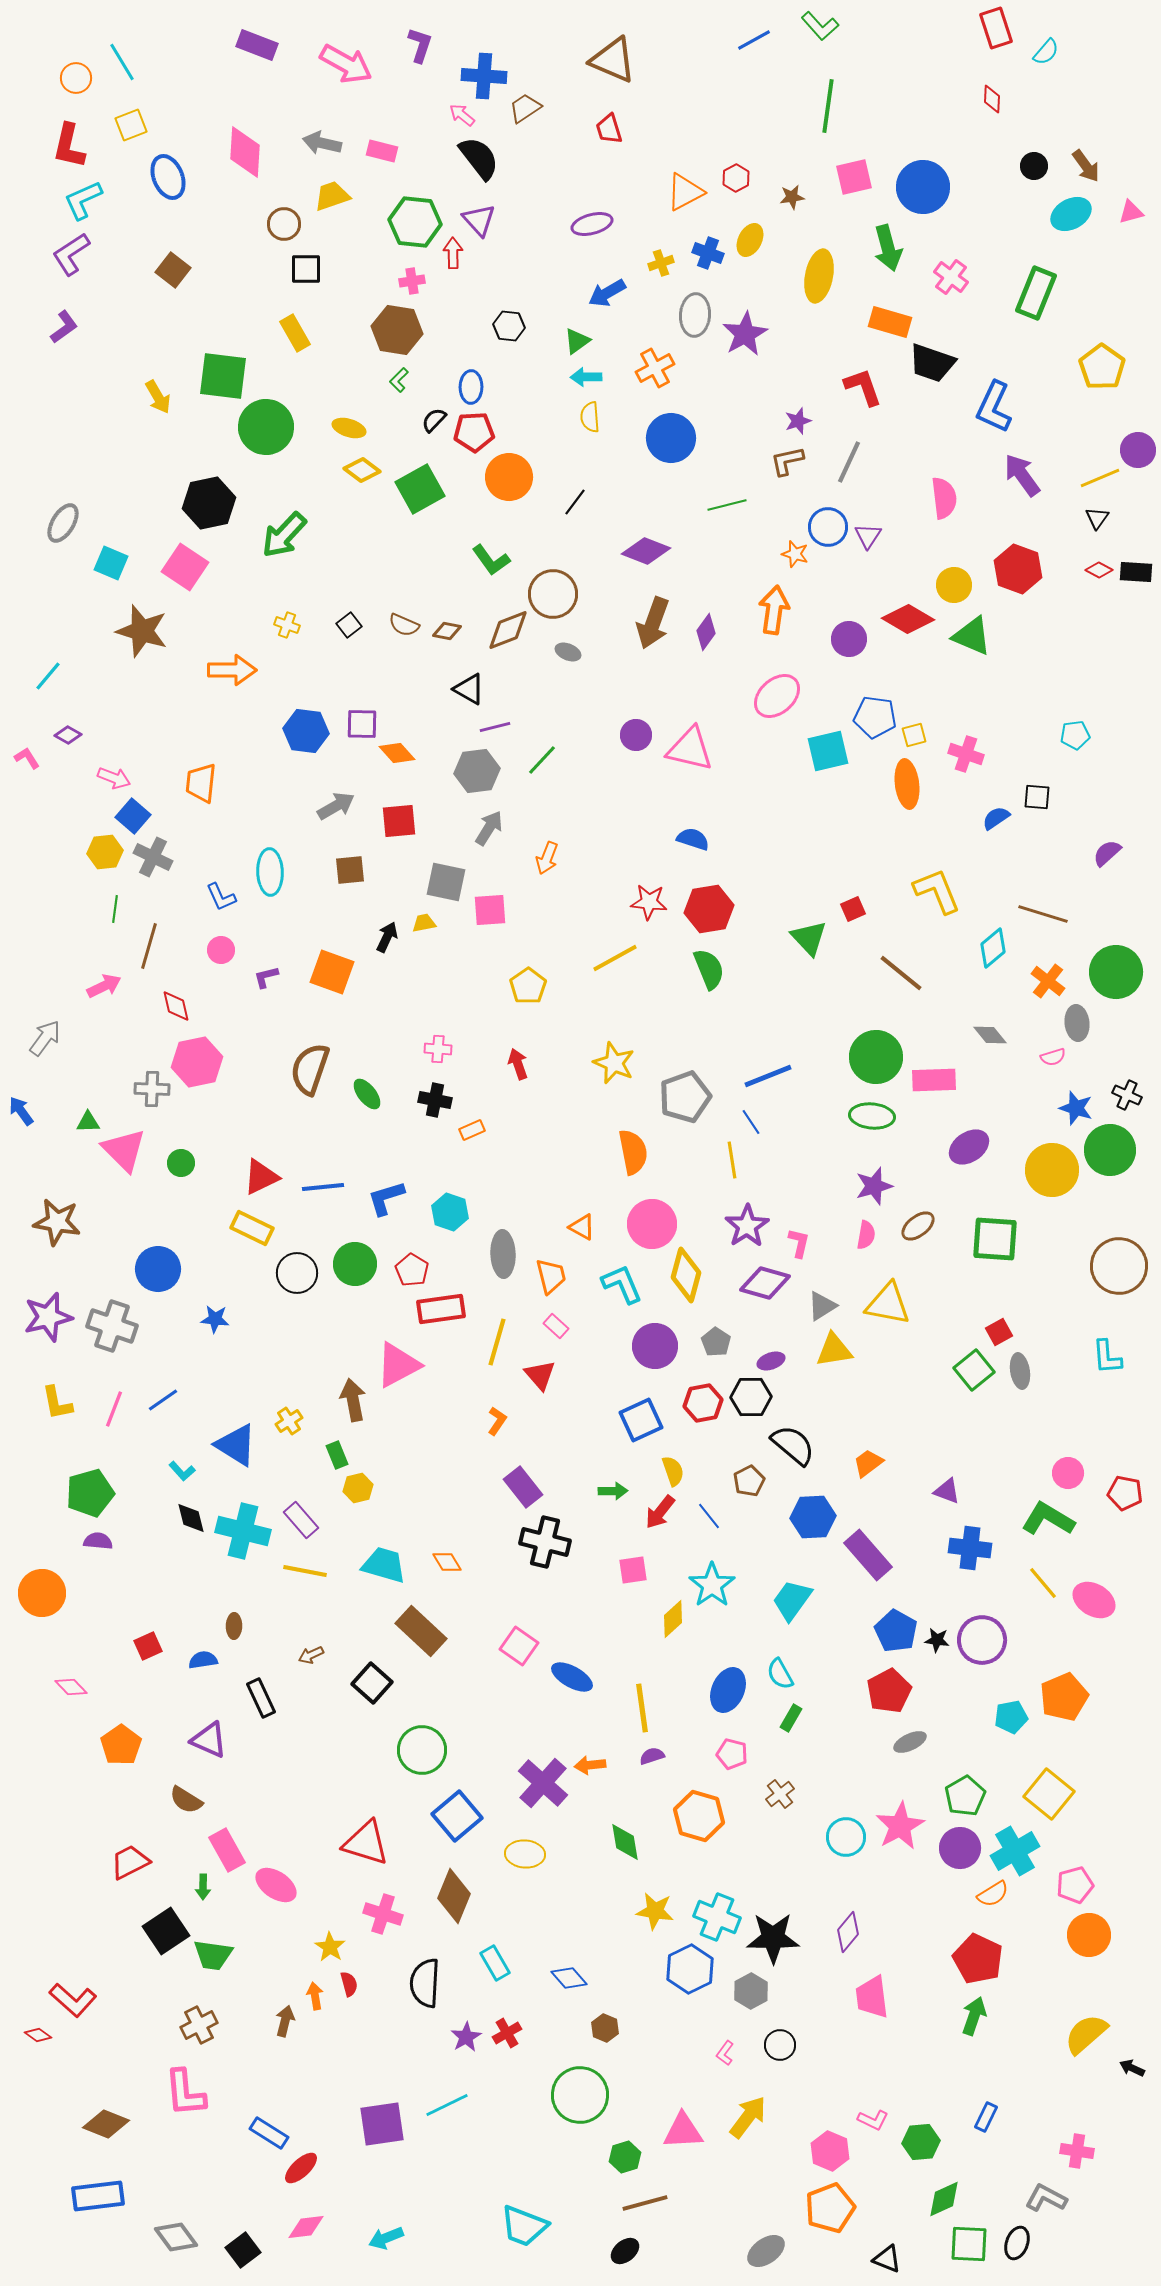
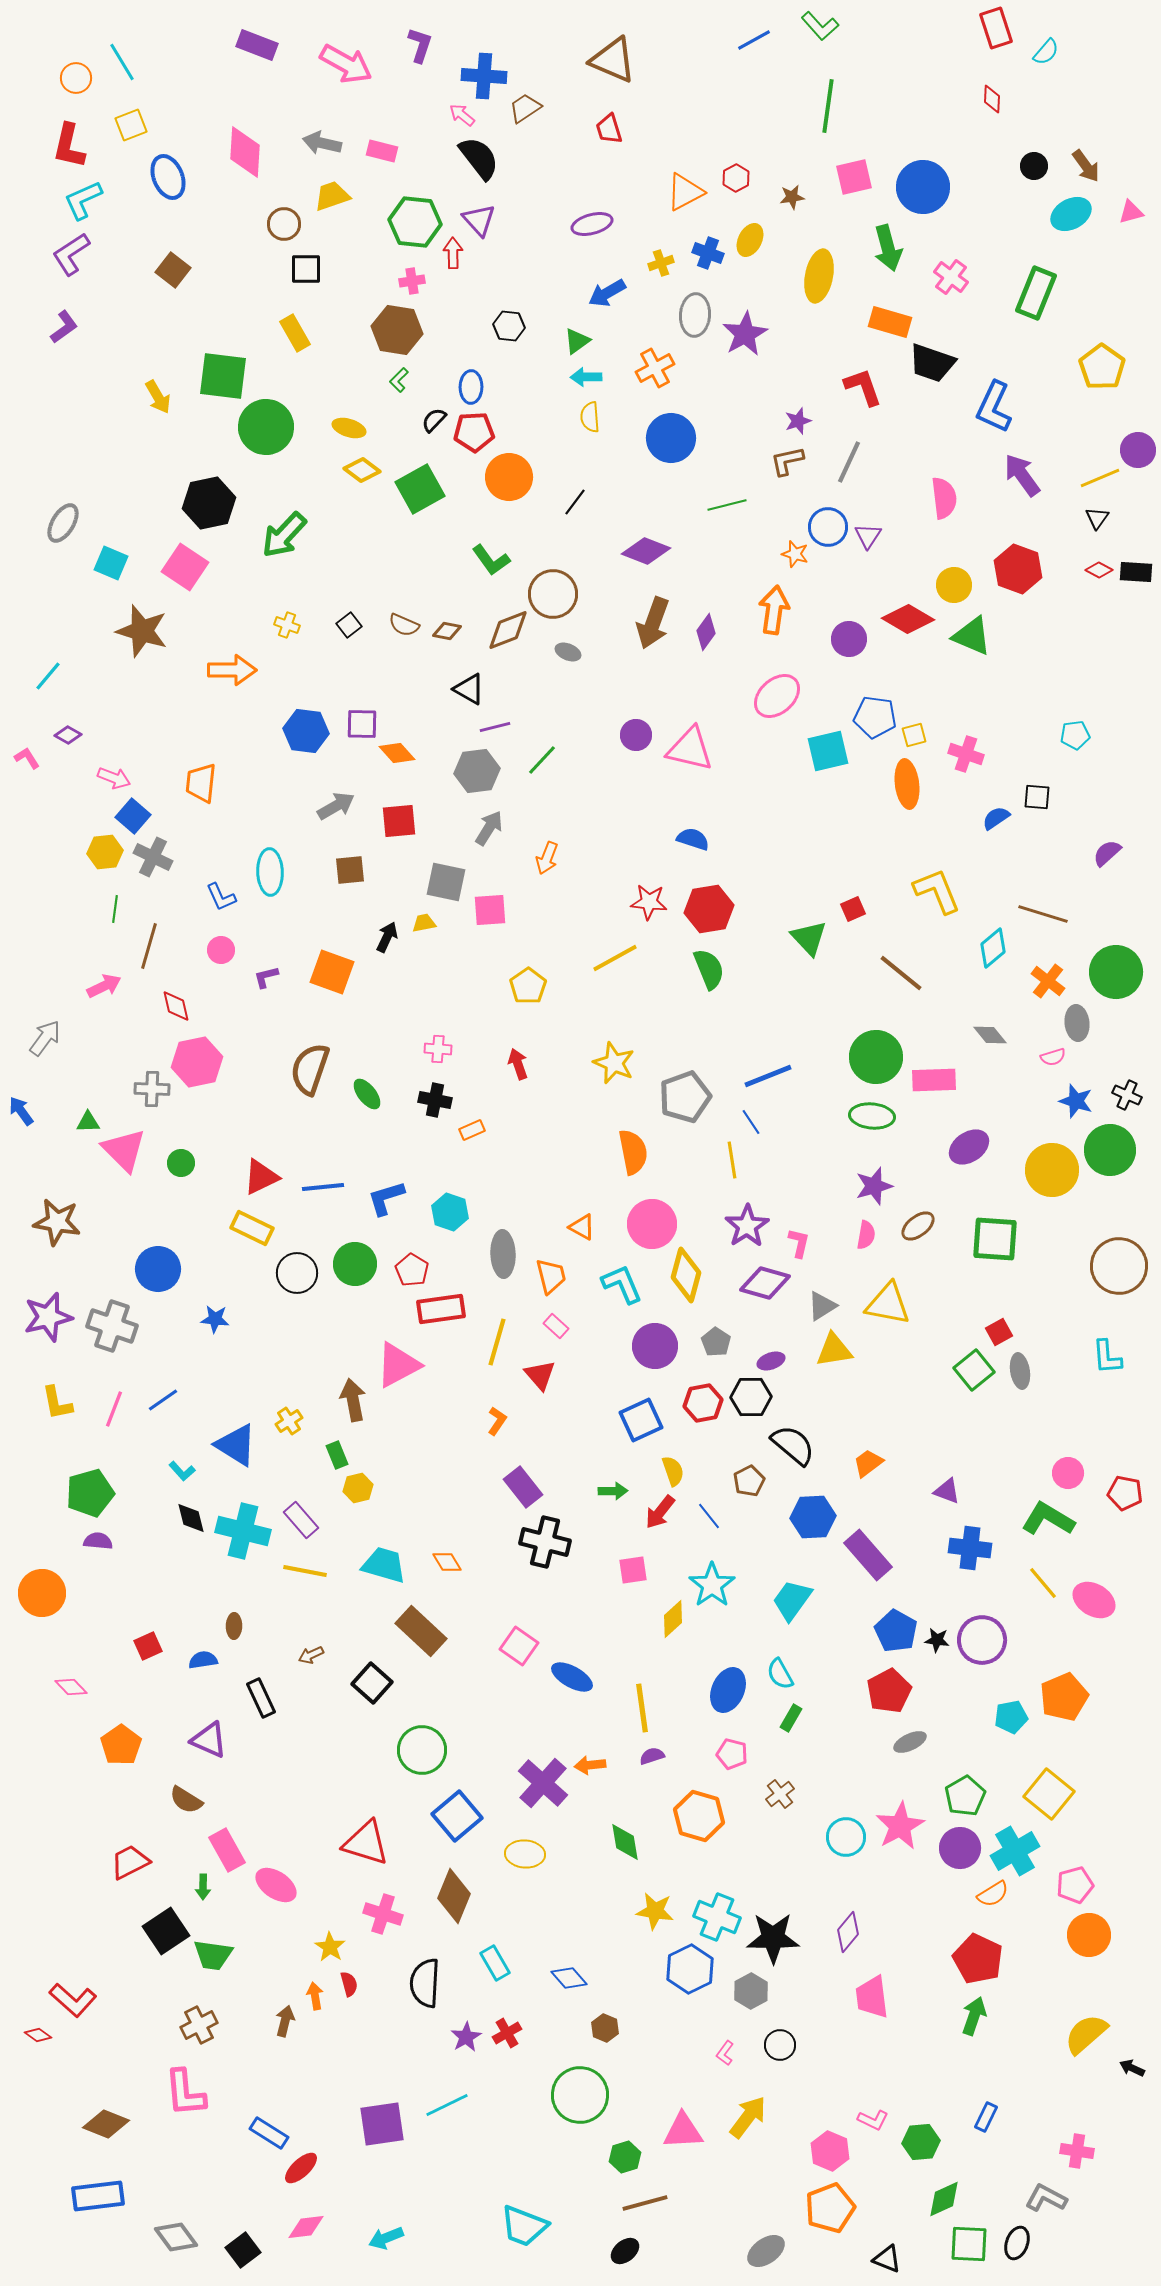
blue star at (1076, 1108): moved 7 px up
